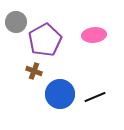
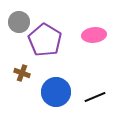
gray circle: moved 3 px right
purple pentagon: rotated 12 degrees counterclockwise
brown cross: moved 12 px left, 2 px down
blue circle: moved 4 px left, 2 px up
